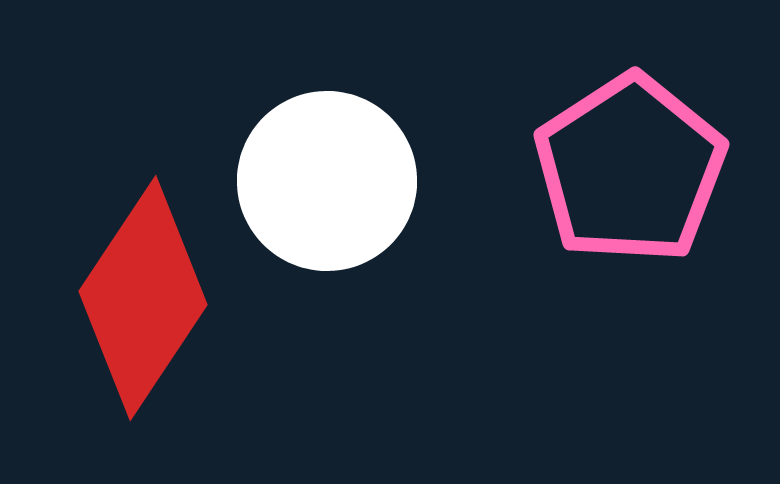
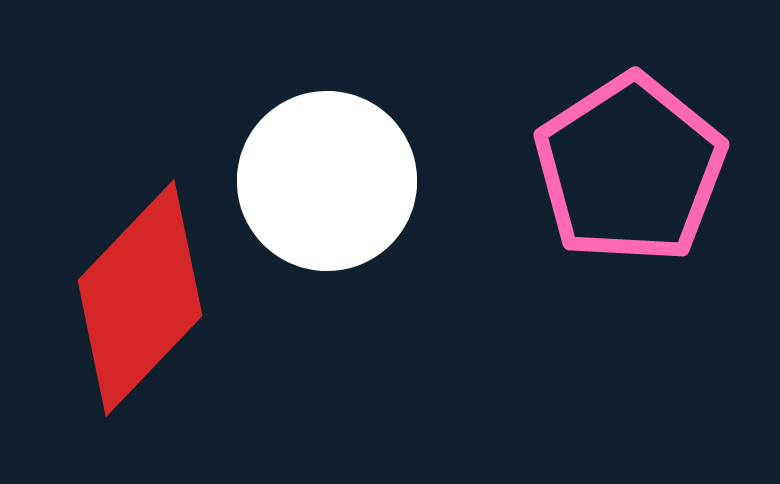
red diamond: moved 3 px left; rotated 10 degrees clockwise
